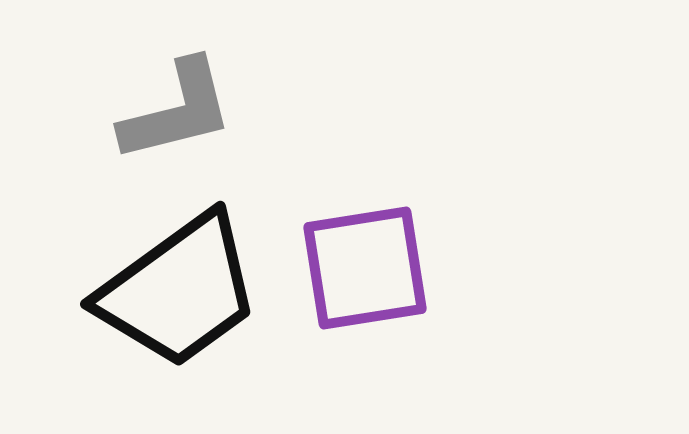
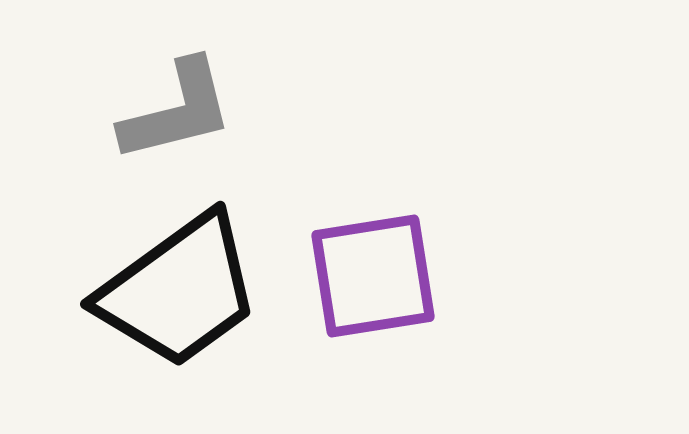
purple square: moved 8 px right, 8 px down
